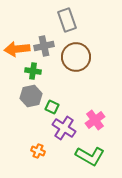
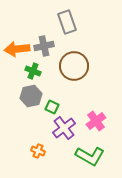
gray rectangle: moved 2 px down
brown circle: moved 2 px left, 9 px down
green cross: rotated 14 degrees clockwise
pink cross: moved 1 px right, 1 px down
purple cross: rotated 20 degrees clockwise
